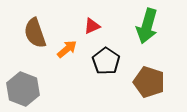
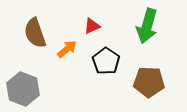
brown pentagon: rotated 16 degrees counterclockwise
